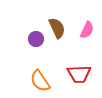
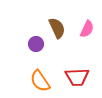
pink semicircle: moved 1 px up
purple circle: moved 5 px down
red trapezoid: moved 2 px left, 3 px down
